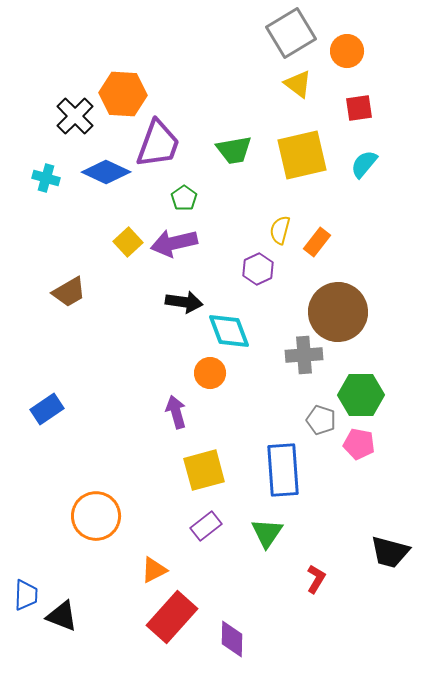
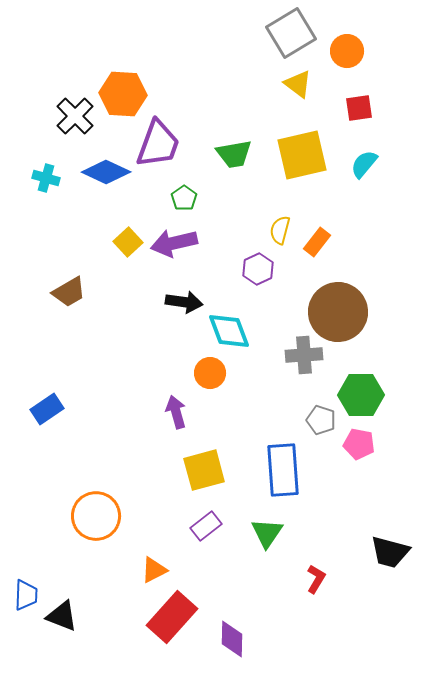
green trapezoid at (234, 150): moved 4 px down
